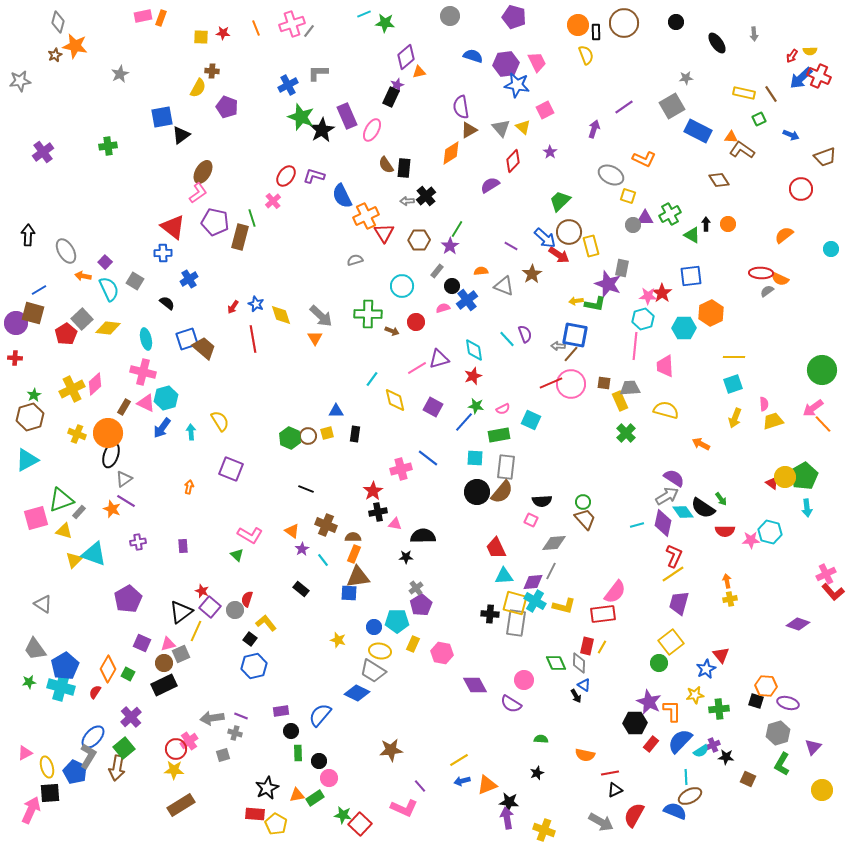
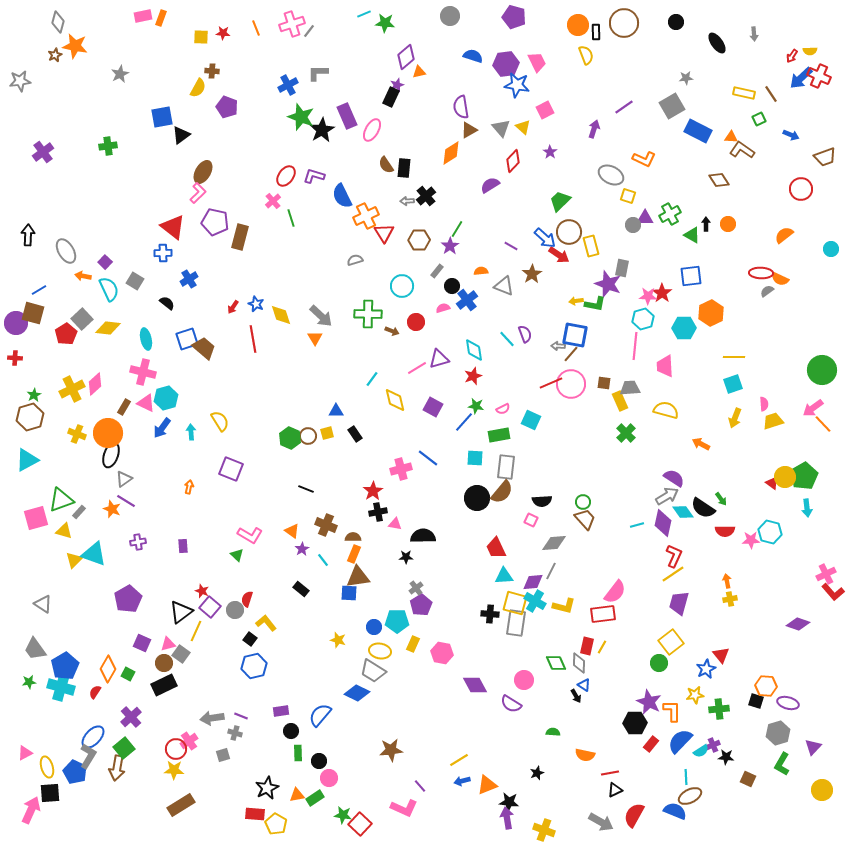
pink L-shape at (198, 193): rotated 10 degrees counterclockwise
green line at (252, 218): moved 39 px right
black rectangle at (355, 434): rotated 42 degrees counterclockwise
black circle at (477, 492): moved 6 px down
gray square at (181, 654): rotated 30 degrees counterclockwise
green semicircle at (541, 739): moved 12 px right, 7 px up
